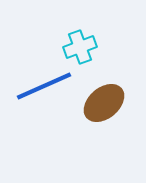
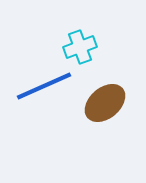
brown ellipse: moved 1 px right
